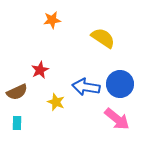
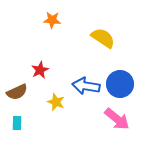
orange star: rotated 12 degrees clockwise
blue arrow: moved 1 px up
